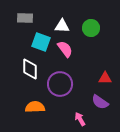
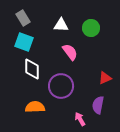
gray rectangle: moved 2 px left; rotated 56 degrees clockwise
white triangle: moved 1 px left, 1 px up
cyan square: moved 17 px left
pink semicircle: moved 5 px right, 3 px down
white diamond: moved 2 px right
red triangle: rotated 24 degrees counterclockwise
purple circle: moved 1 px right, 2 px down
purple semicircle: moved 2 px left, 3 px down; rotated 66 degrees clockwise
